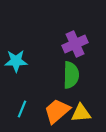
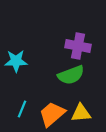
purple cross: moved 3 px right, 2 px down; rotated 35 degrees clockwise
green semicircle: rotated 68 degrees clockwise
orange trapezoid: moved 5 px left, 3 px down
